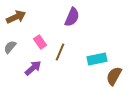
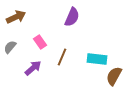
brown line: moved 2 px right, 5 px down
cyan rectangle: rotated 18 degrees clockwise
